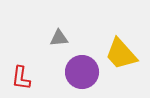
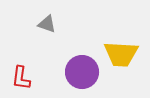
gray triangle: moved 12 px left, 14 px up; rotated 24 degrees clockwise
yellow trapezoid: rotated 45 degrees counterclockwise
